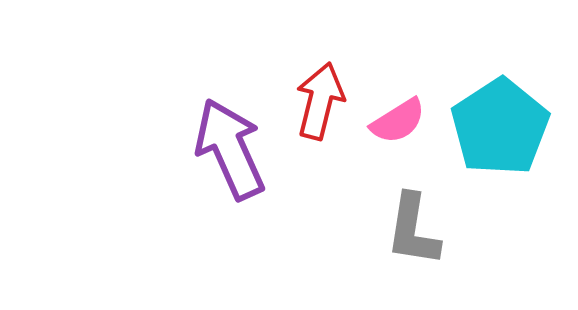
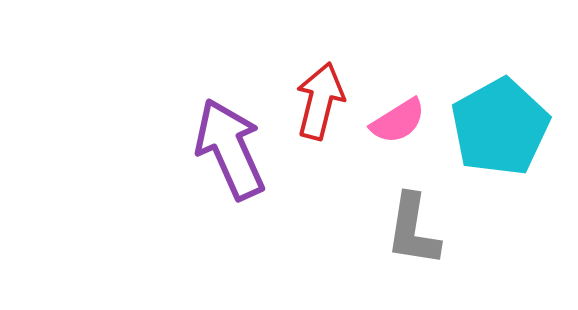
cyan pentagon: rotated 4 degrees clockwise
